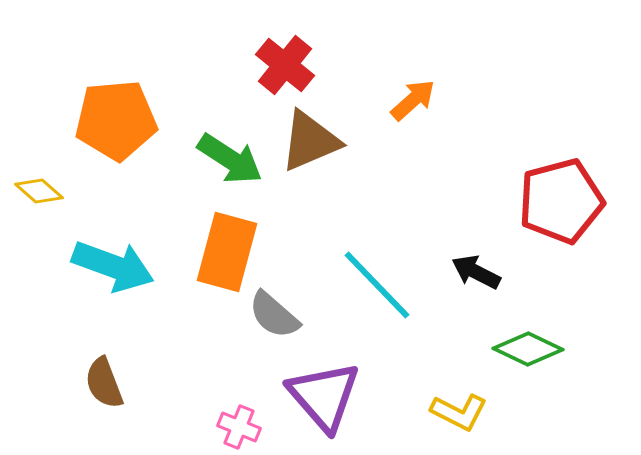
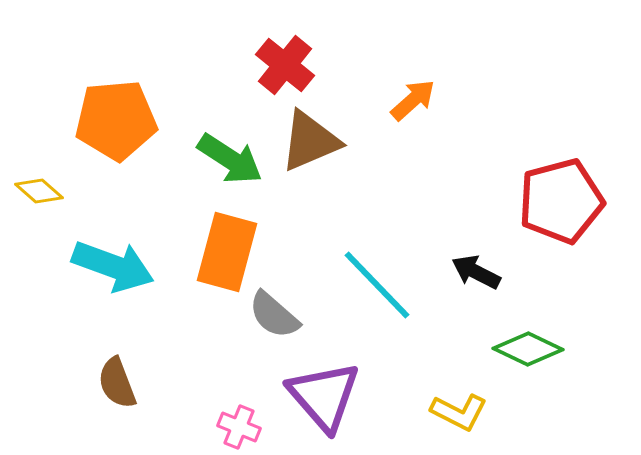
brown semicircle: moved 13 px right
